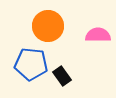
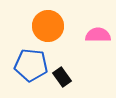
blue pentagon: moved 1 px down
black rectangle: moved 1 px down
